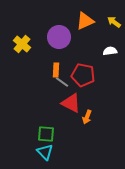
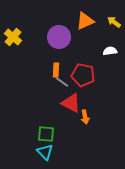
yellow cross: moved 9 px left, 7 px up
orange arrow: moved 2 px left; rotated 32 degrees counterclockwise
